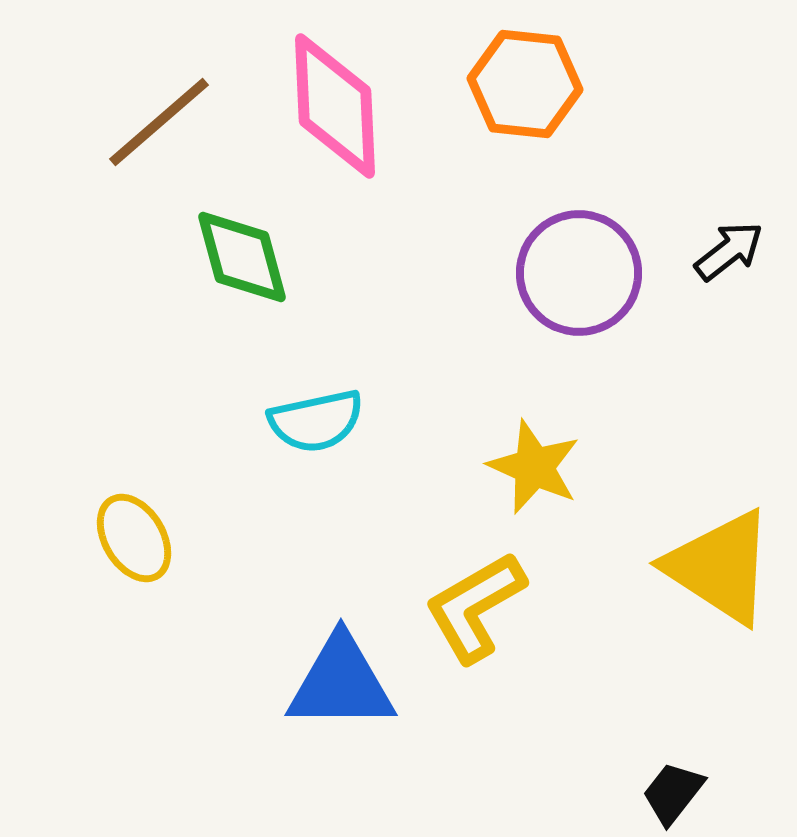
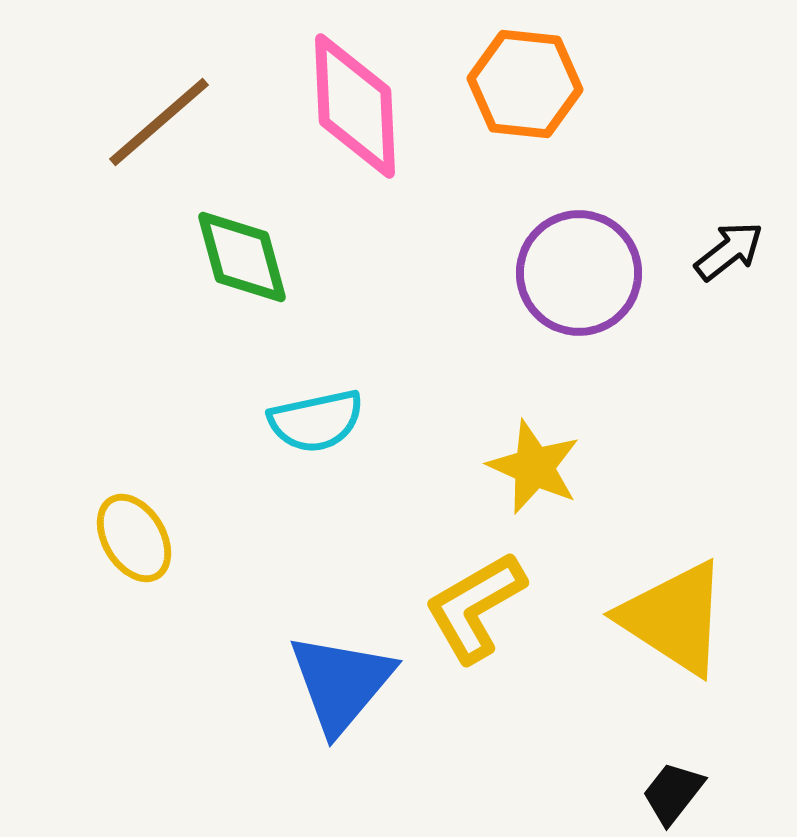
pink diamond: moved 20 px right
yellow triangle: moved 46 px left, 51 px down
blue triangle: rotated 50 degrees counterclockwise
